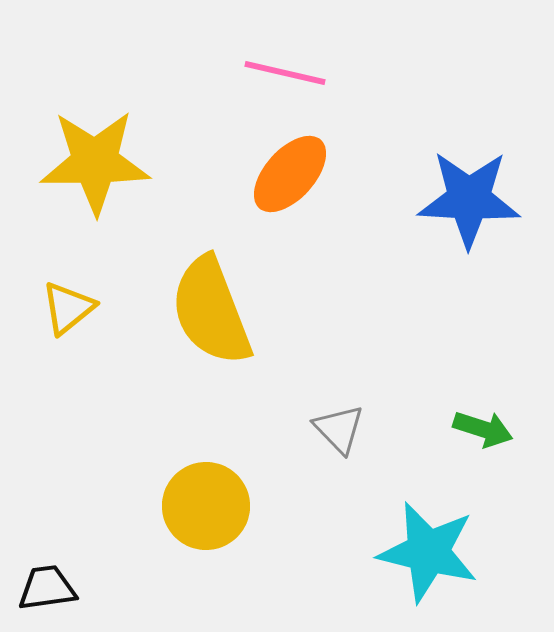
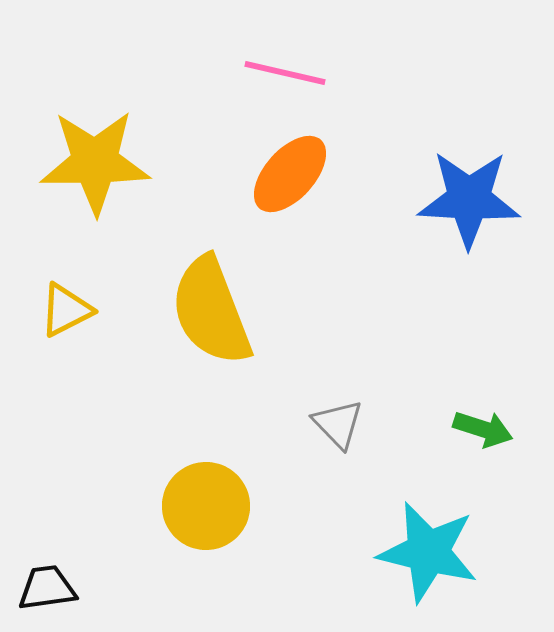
yellow triangle: moved 2 px left, 2 px down; rotated 12 degrees clockwise
gray triangle: moved 1 px left, 5 px up
